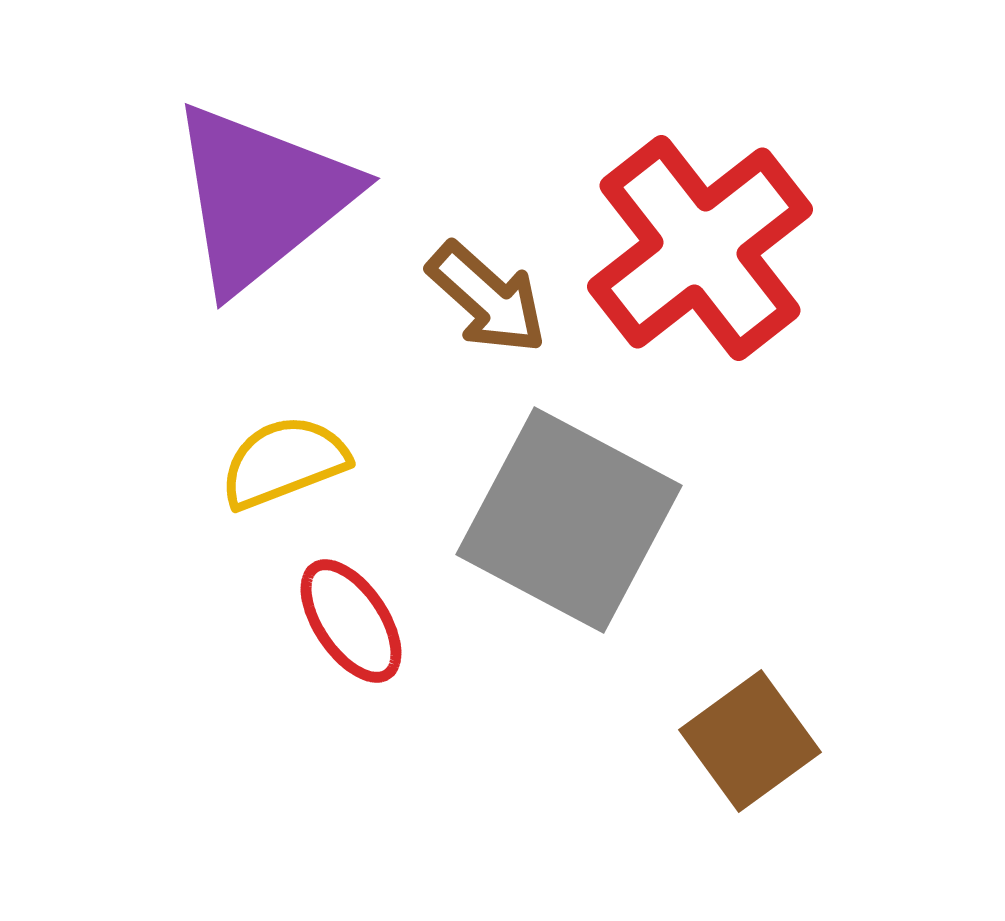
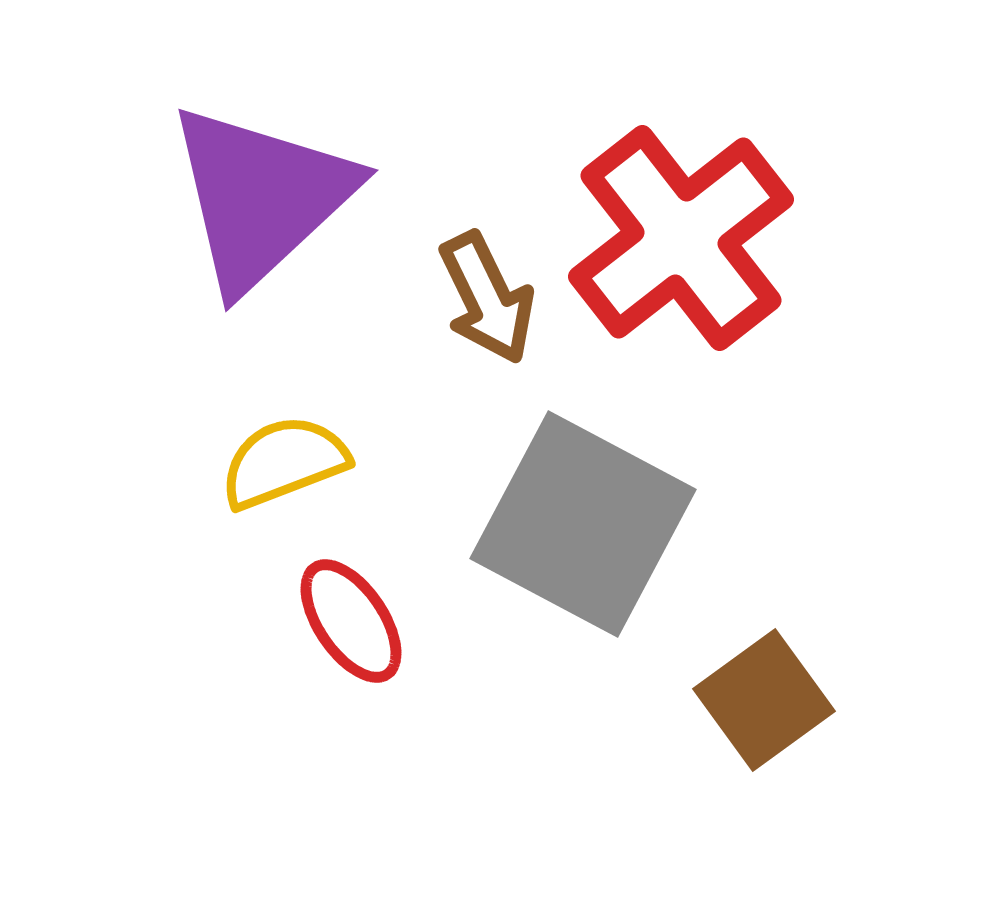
purple triangle: rotated 4 degrees counterclockwise
red cross: moved 19 px left, 10 px up
brown arrow: rotated 22 degrees clockwise
gray square: moved 14 px right, 4 px down
brown square: moved 14 px right, 41 px up
